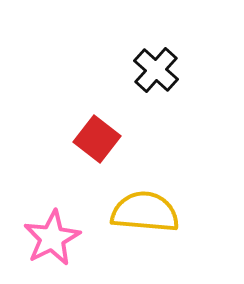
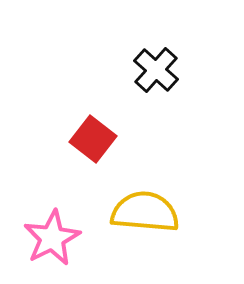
red square: moved 4 px left
